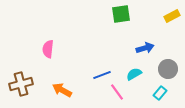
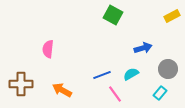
green square: moved 8 px left, 1 px down; rotated 36 degrees clockwise
blue arrow: moved 2 px left
cyan semicircle: moved 3 px left
brown cross: rotated 15 degrees clockwise
pink line: moved 2 px left, 2 px down
